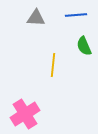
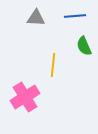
blue line: moved 1 px left, 1 px down
pink cross: moved 17 px up
